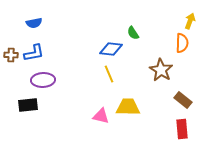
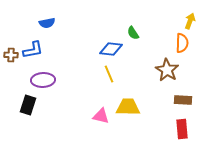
blue semicircle: moved 13 px right
blue L-shape: moved 1 px left, 3 px up
brown star: moved 6 px right
brown rectangle: rotated 36 degrees counterclockwise
black rectangle: rotated 66 degrees counterclockwise
